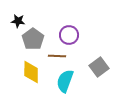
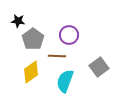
yellow diamond: rotated 55 degrees clockwise
